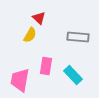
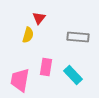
red triangle: rotated 24 degrees clockwise
yellow semicircle: moved 2 px left; rotated 14 degrees counterclockwise
pink rectangle: moved 1 px down
